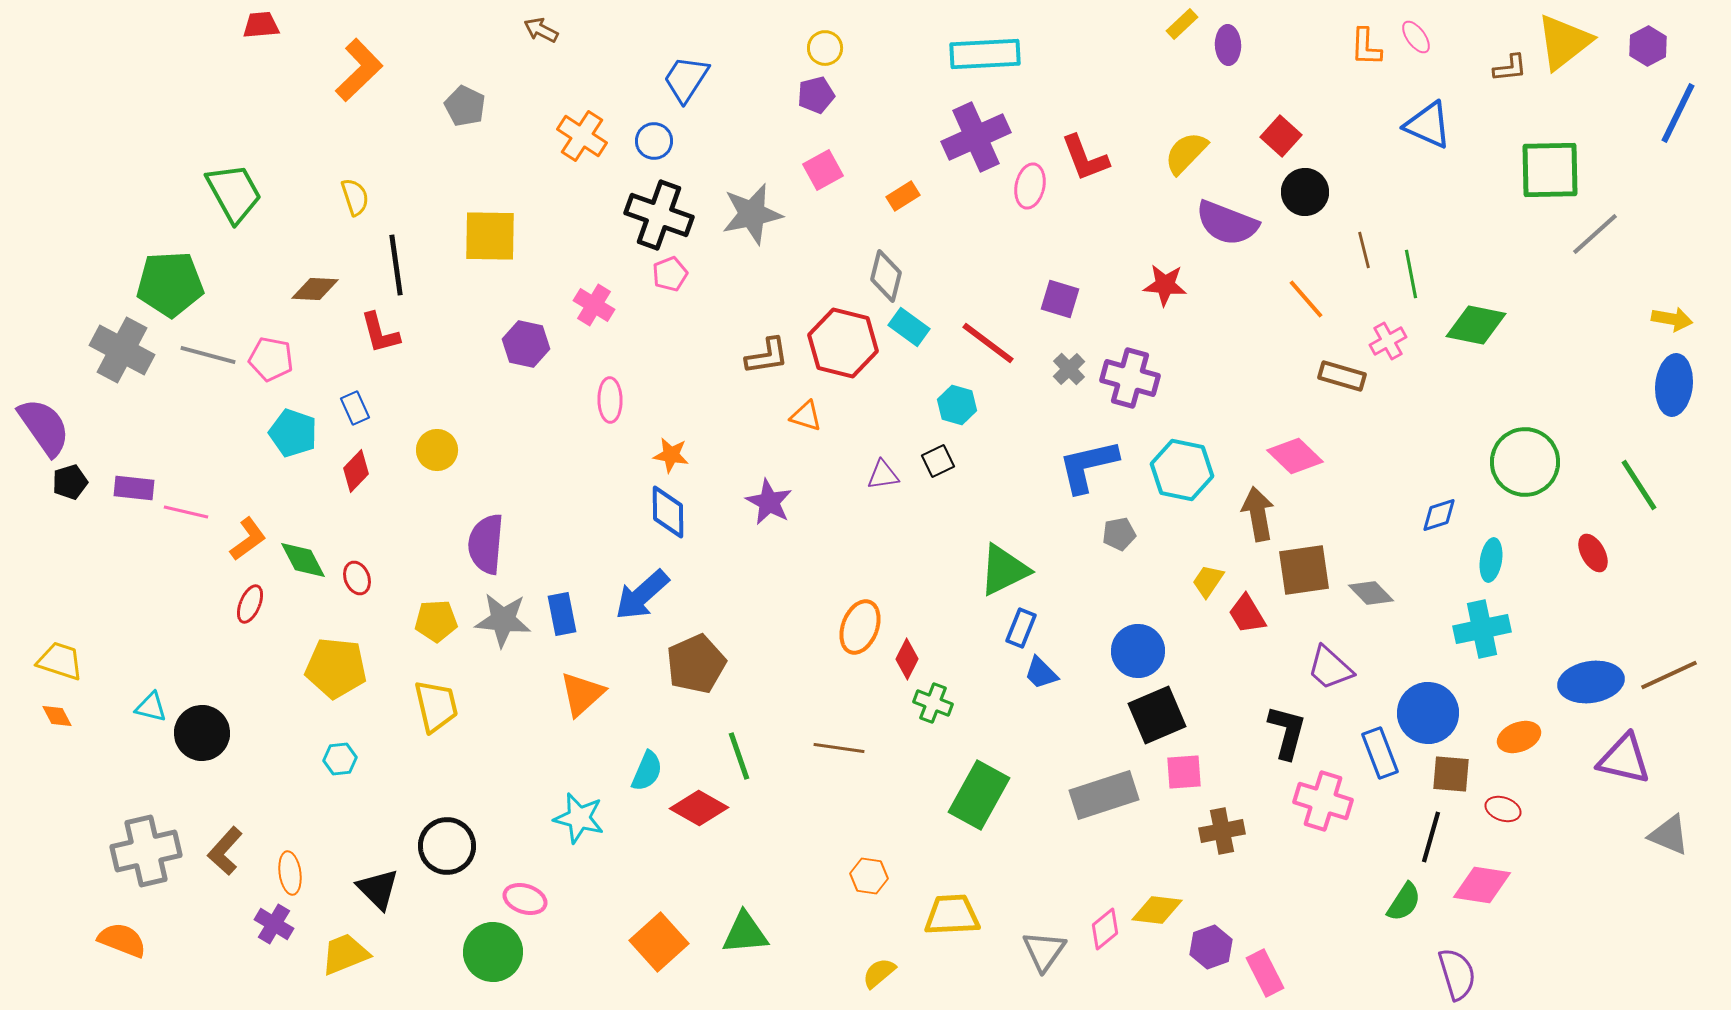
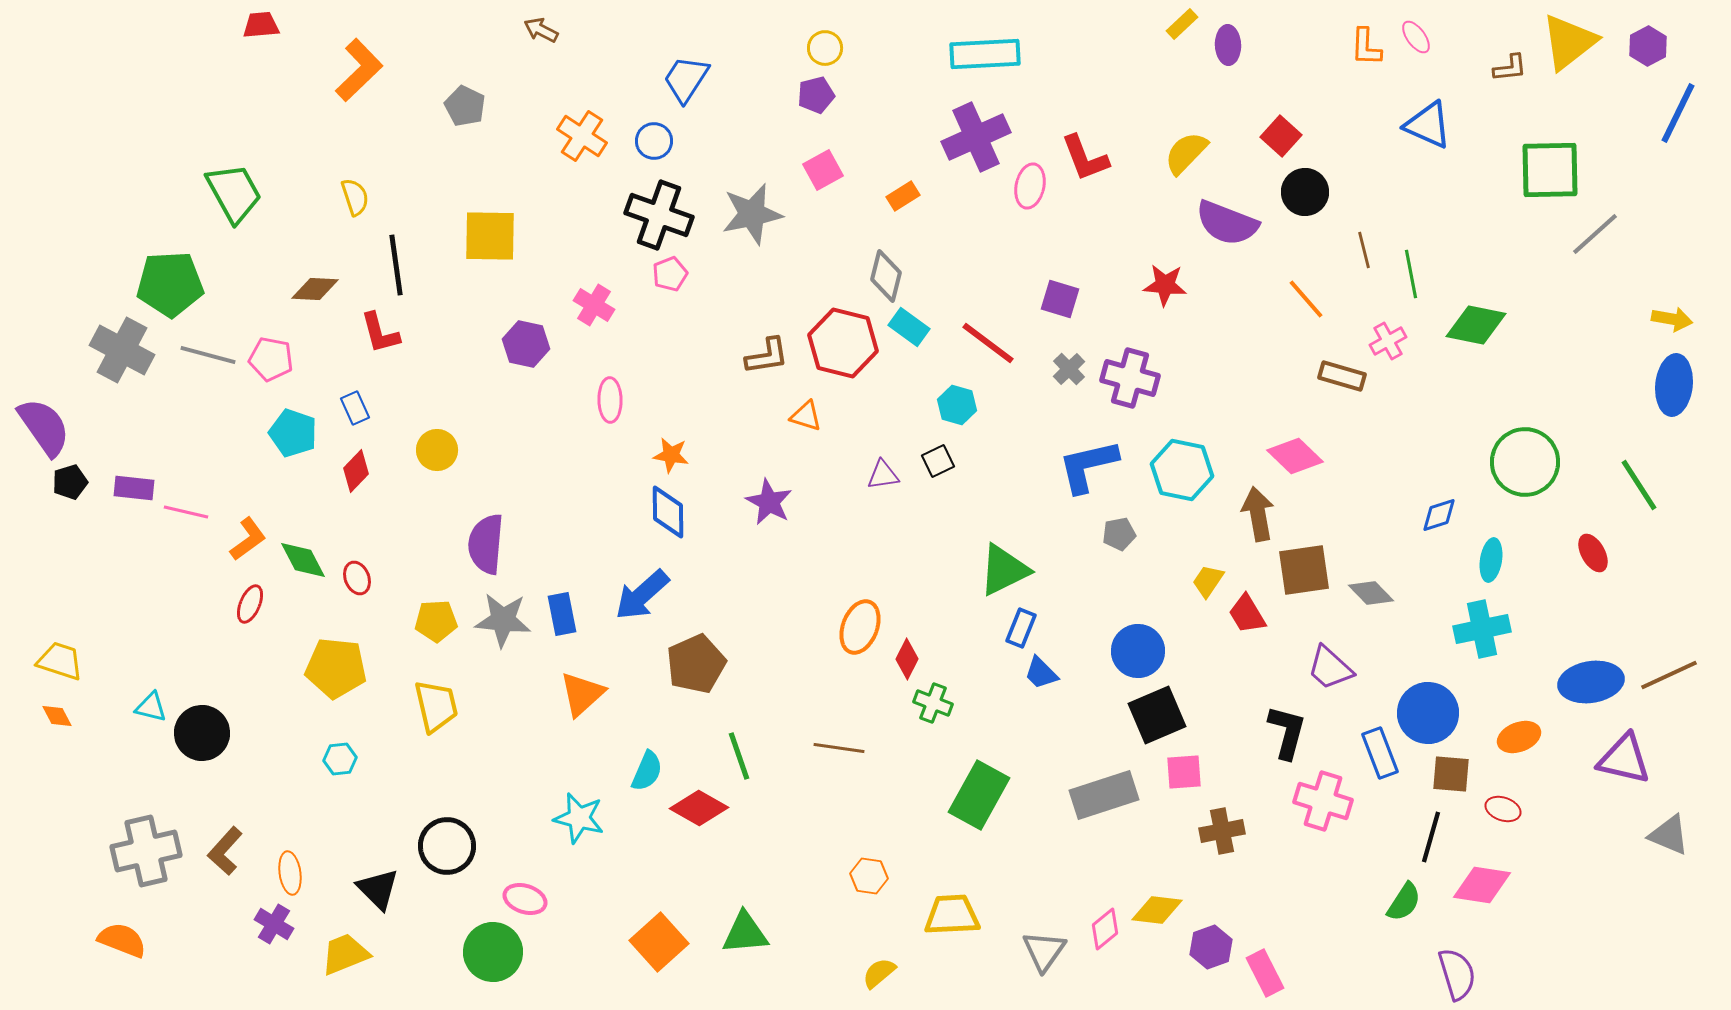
yellow triangle at (1564, 42): moved 5 px right
